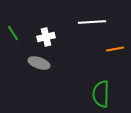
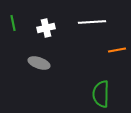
green line: moved 10 px up; rotated 21 degrees clockwise
white cross: moved 9 px up
orange line: moved 2 px right, 1 px down
